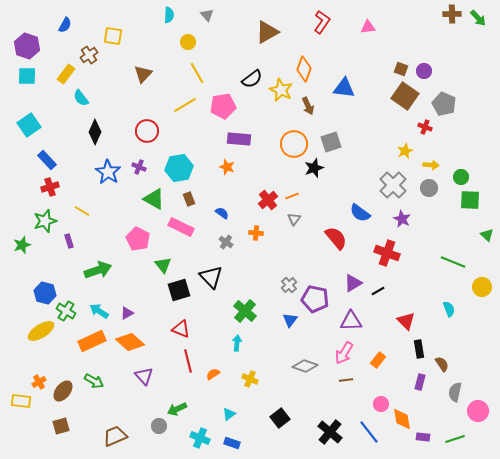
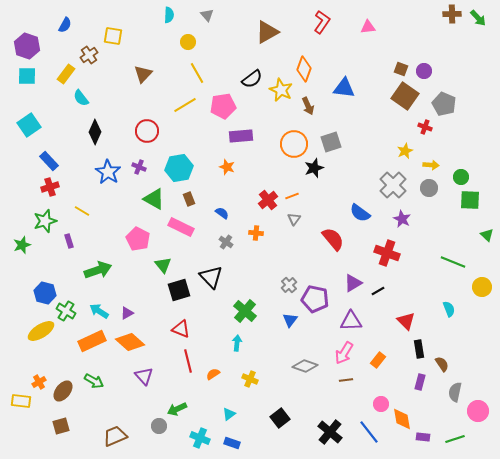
purple rectangle at (239, 139): moved 2 px right, 3 px up; rotated 10 degrees counterclockwise
blue rectangle at (47, 160): moved 2 px right, 1 px down
red semicircle at (336, 238): moved 3 px left, 1 px down
